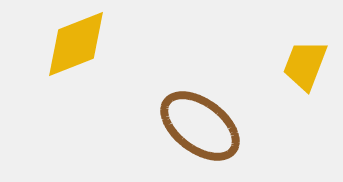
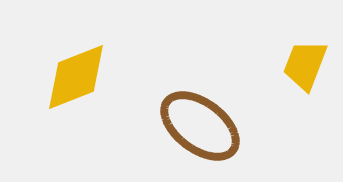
yellow diamond: moved 33 px down
